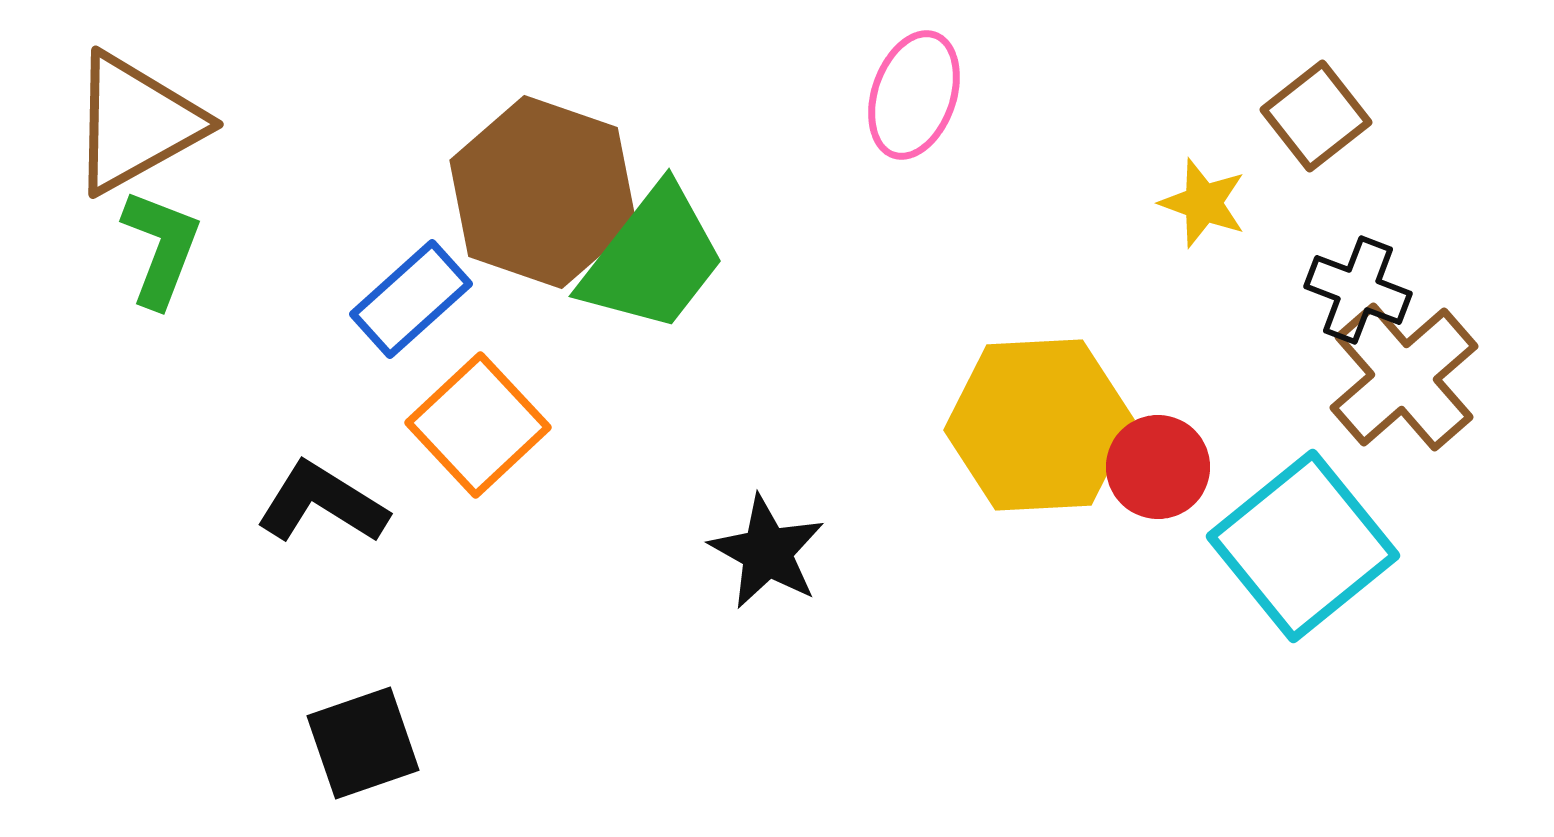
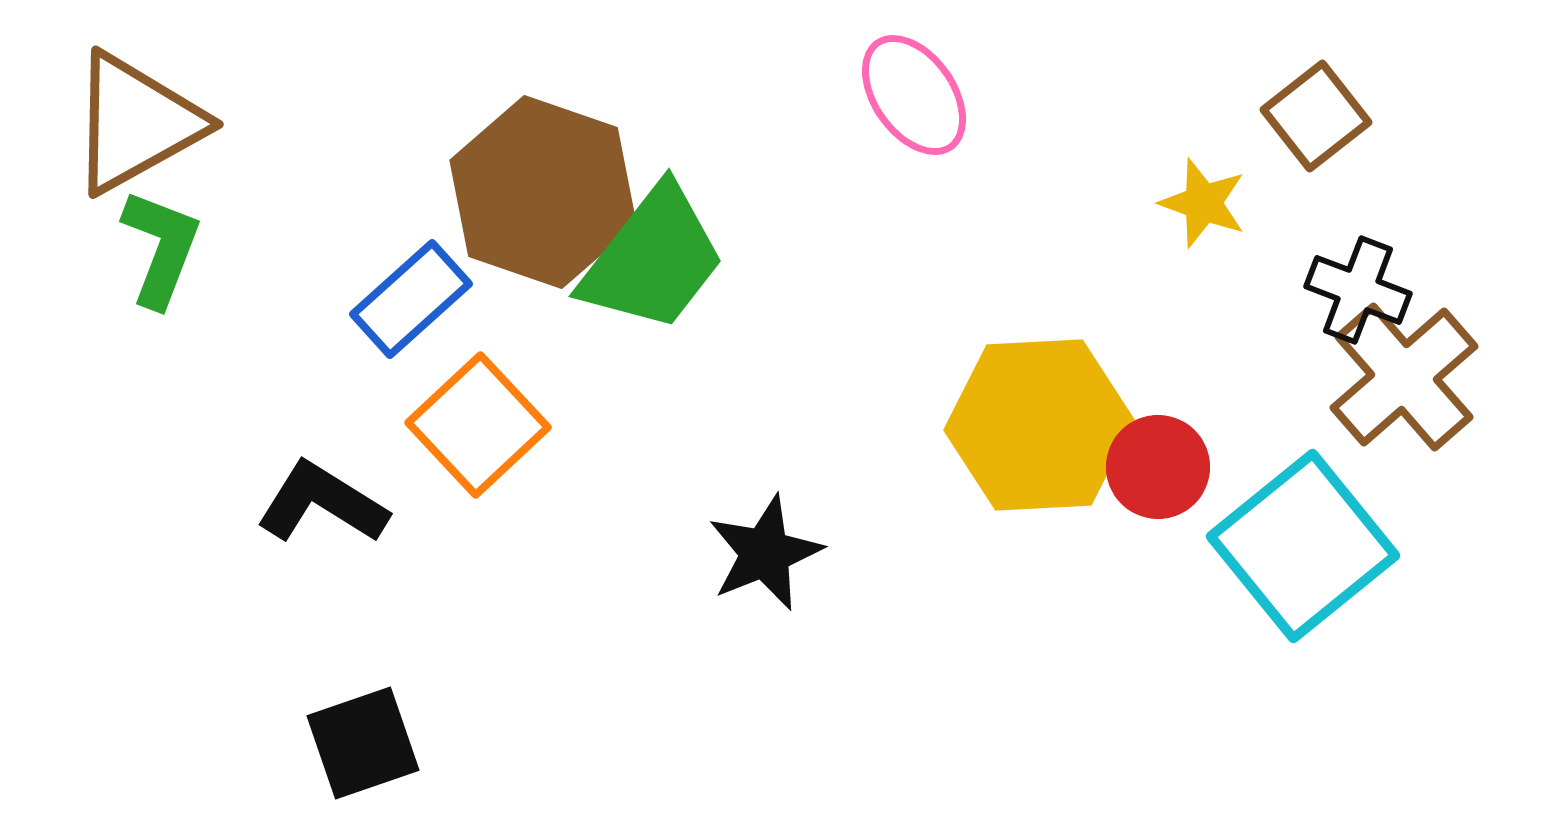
pink ellipse: rotated 54 degrees counterclockwise
black star: moved 2 px left, 1 px down; rotated 21 degrees clockwise
